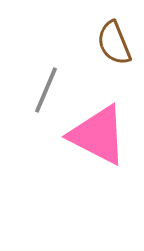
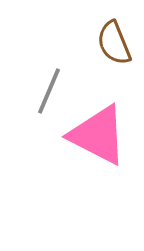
gray line: moved 3 px right, 1 px down
